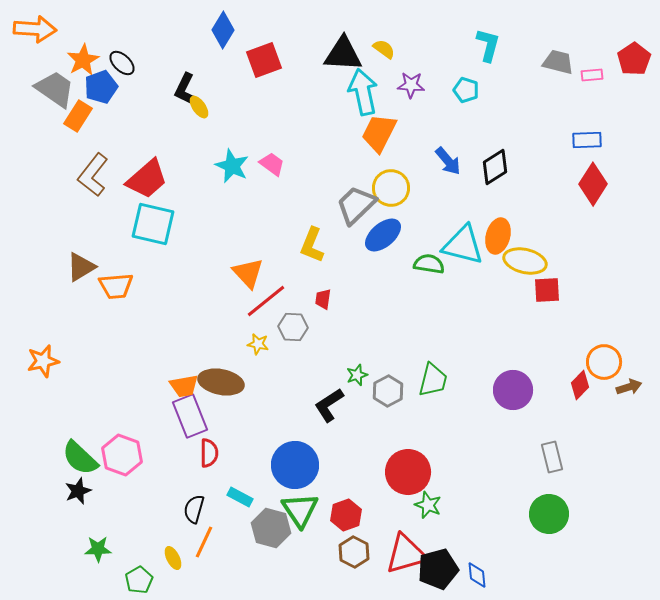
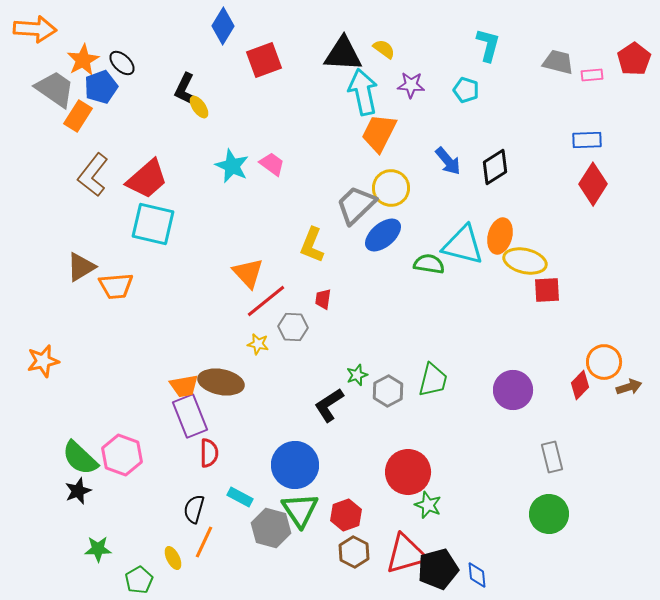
blue diamond at (223, 30): moved 4 px up
orange ellipse at (498, 236): moved 2 px right
